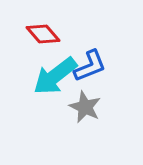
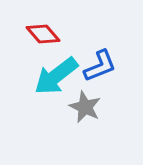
blue L-shape: moved 10 px right
cyan arrow: moved 1 px right
